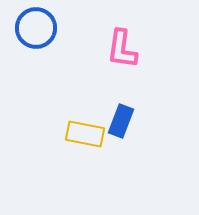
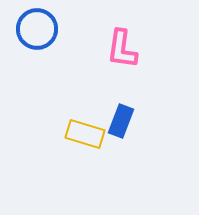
blue circle: moved 1 px right, 1 px down
yellow rectangle: rotated 6 degrees clockwise
